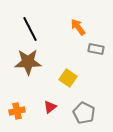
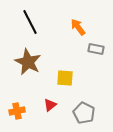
black line: moved 7 px up
brown star: rotated 28 degrees clockwise
yellow square: moved 3 px left; rotated 30 degrees counterclockwise
red triangle: moved 2 px up
